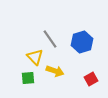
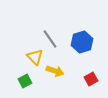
green square: moved 3 px left, 3 px down; rotated 24 degrees counterclockwise
